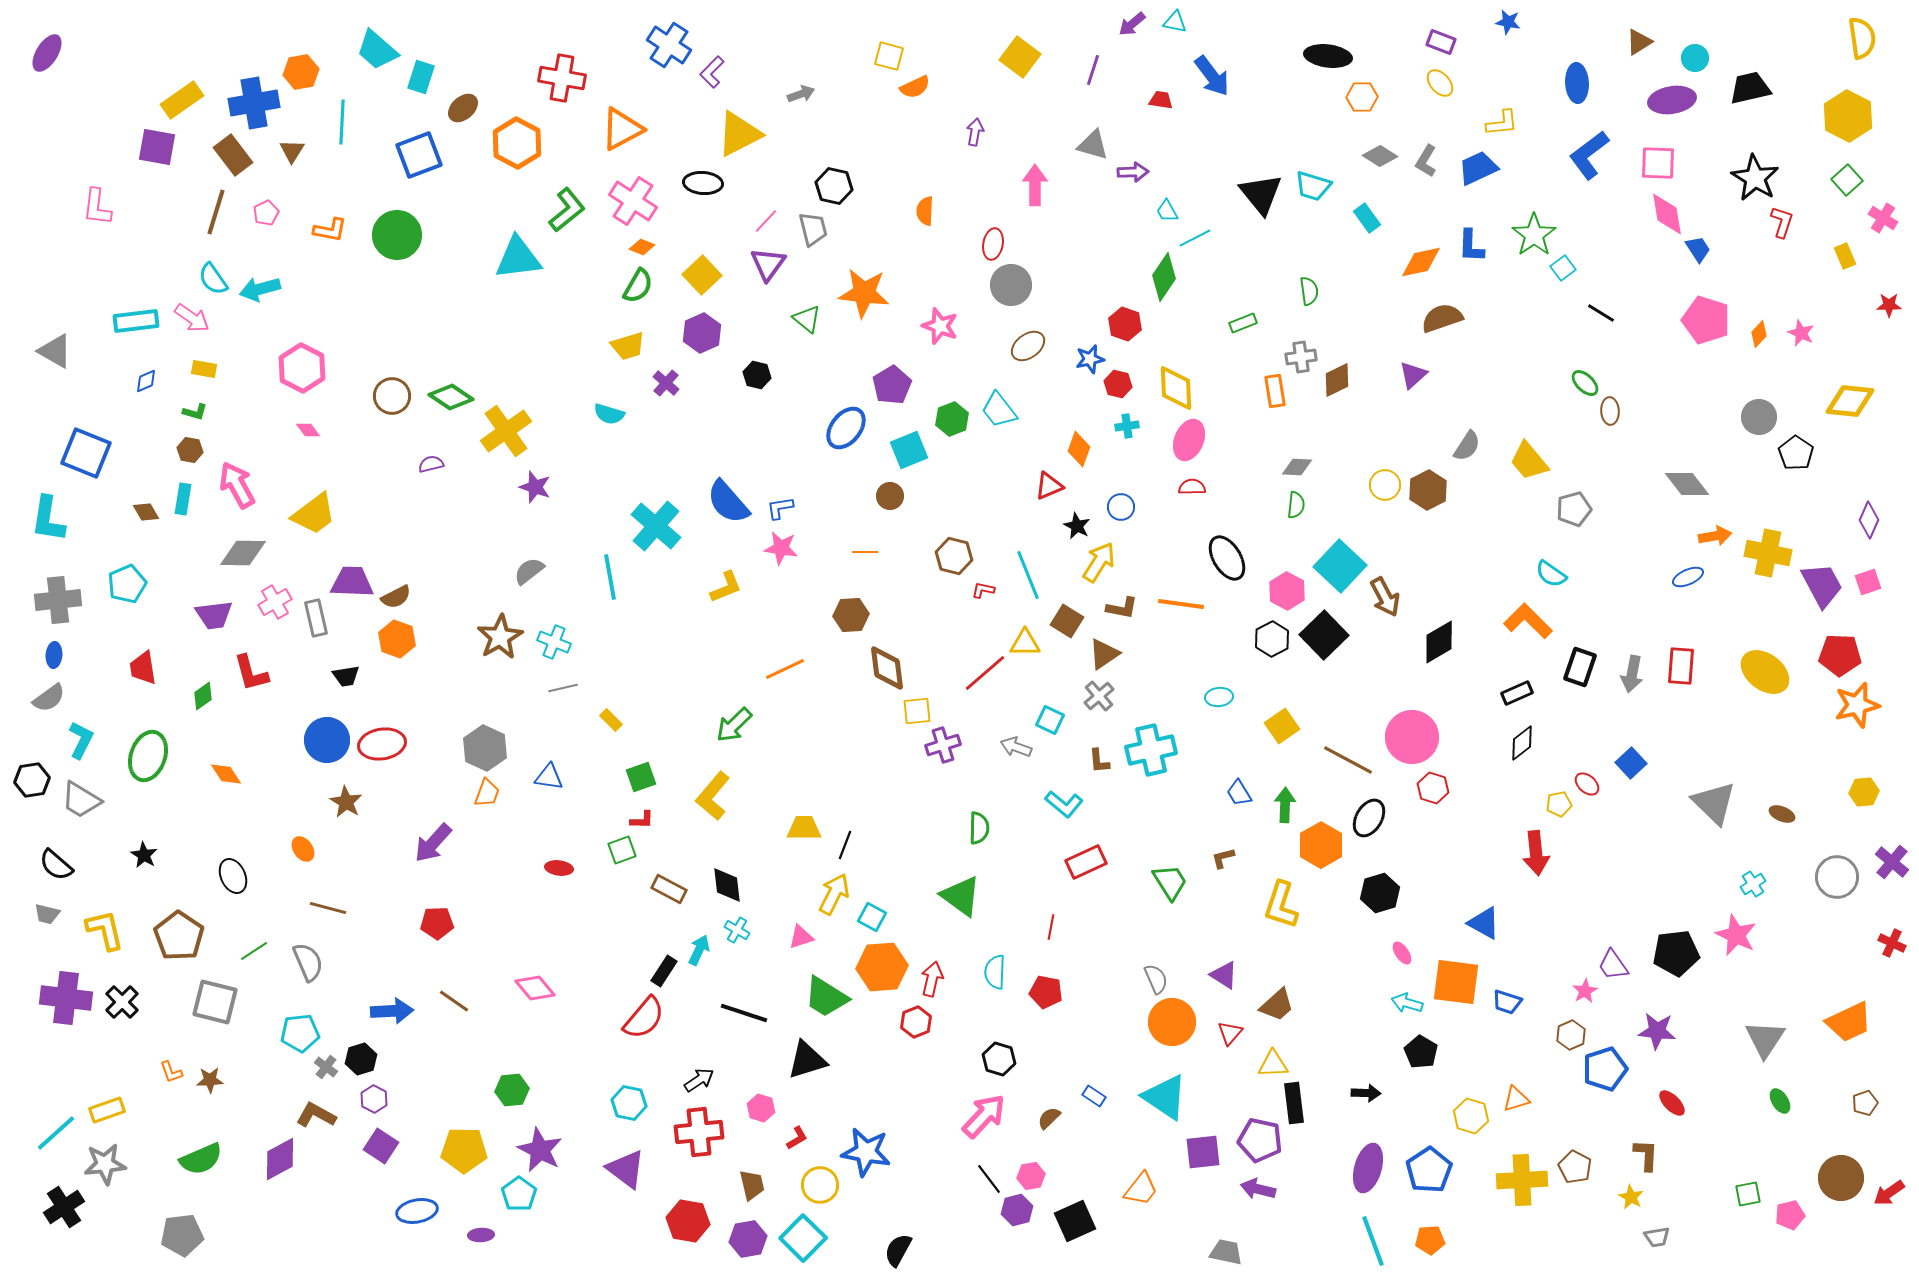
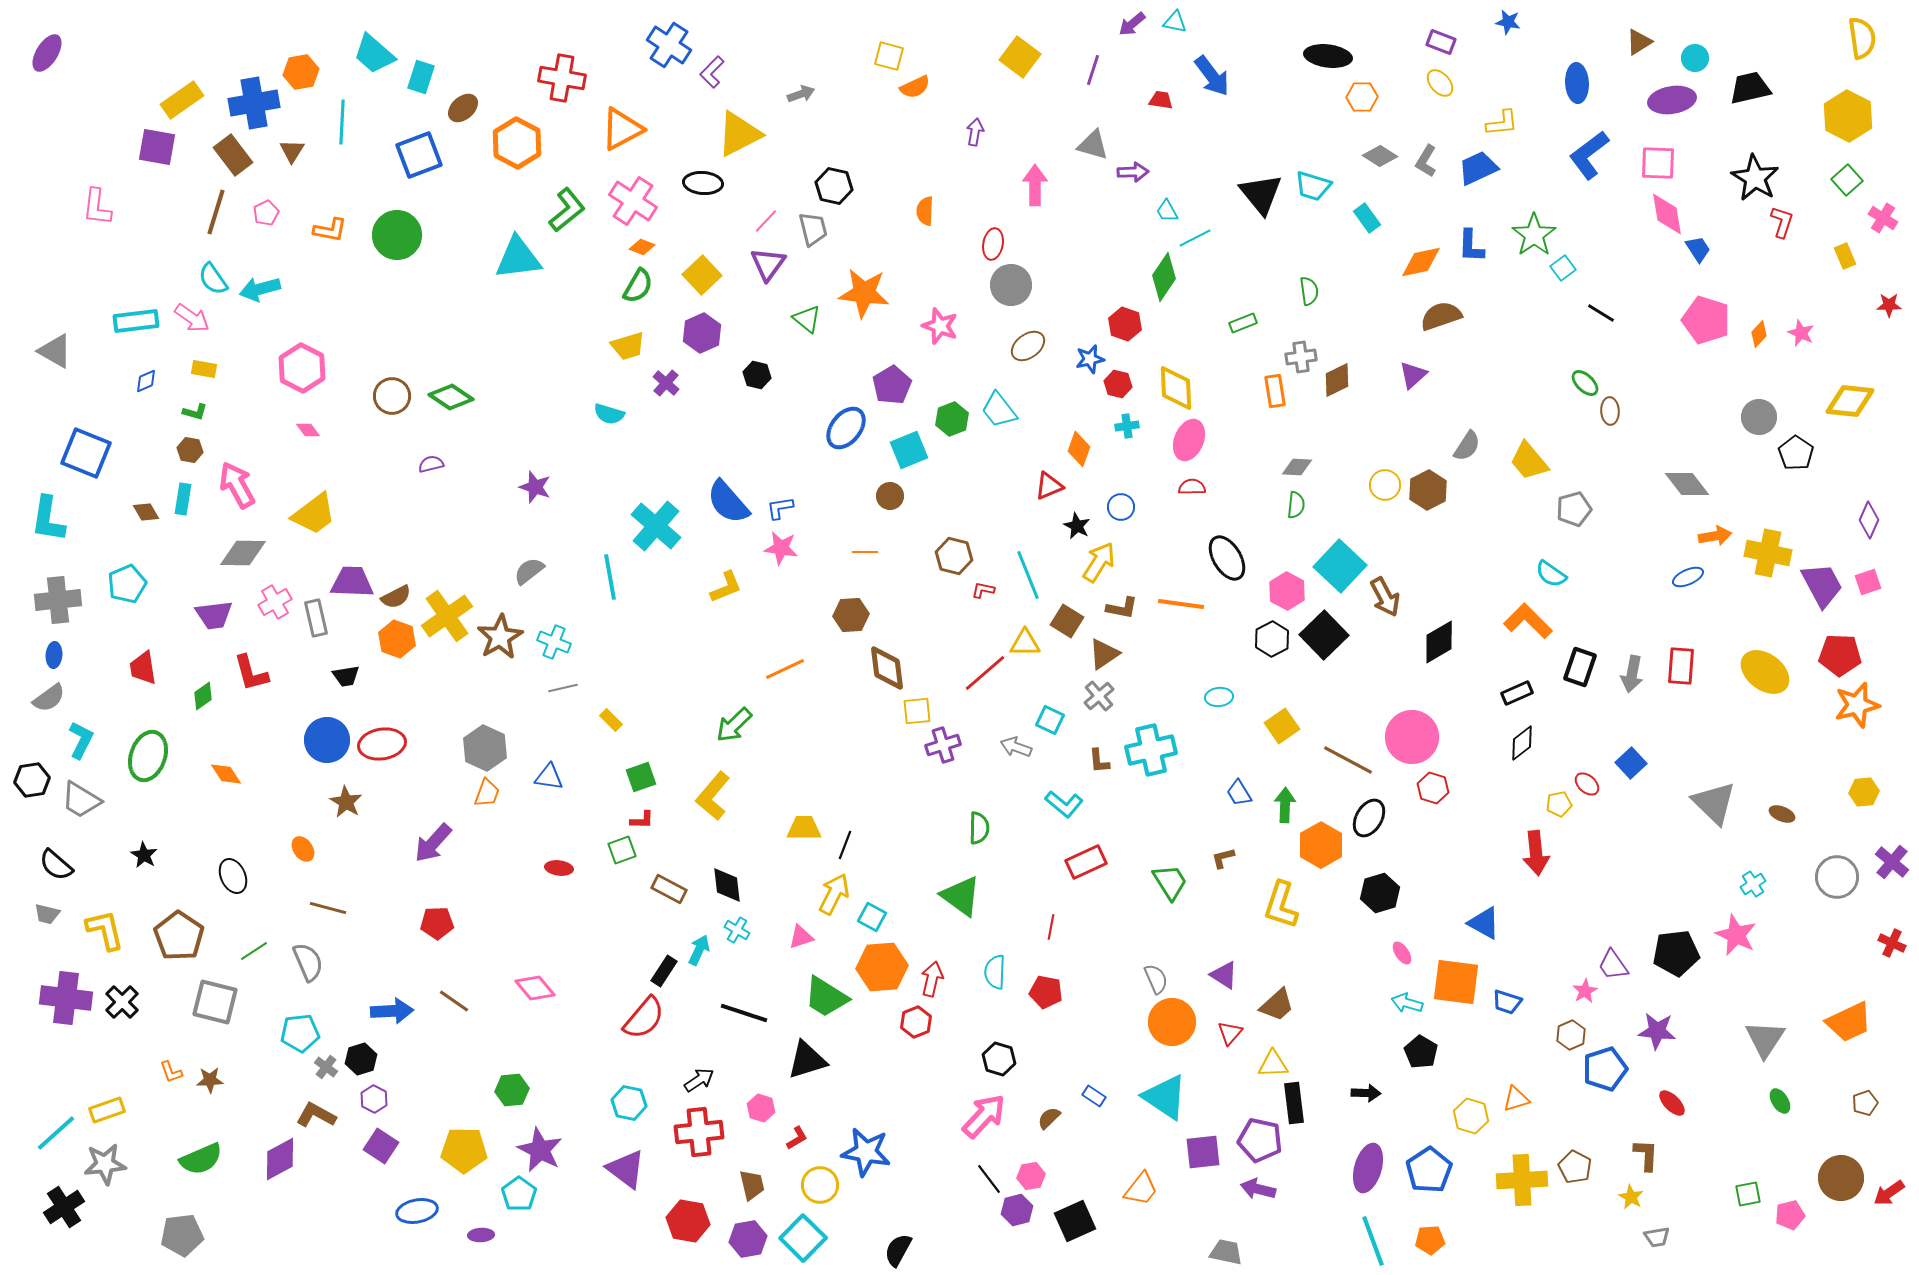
cyan trapezoid at (377, 50): moved 3 px left, 4 px down
brown semicircle at (1442, 318): moved 1 px left, 2 px up
yellow cross at (506, 431): moved 59 px left, 185 px down
